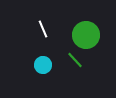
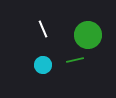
green circle: moved 2 px right
green line: rotated 60 degrees counterclockwise
